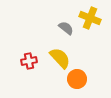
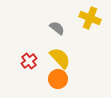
gray semicircle: moved 9 px left
red cross: rotated 28 degrees counterclockwise
orange circle: moved 19 px left
